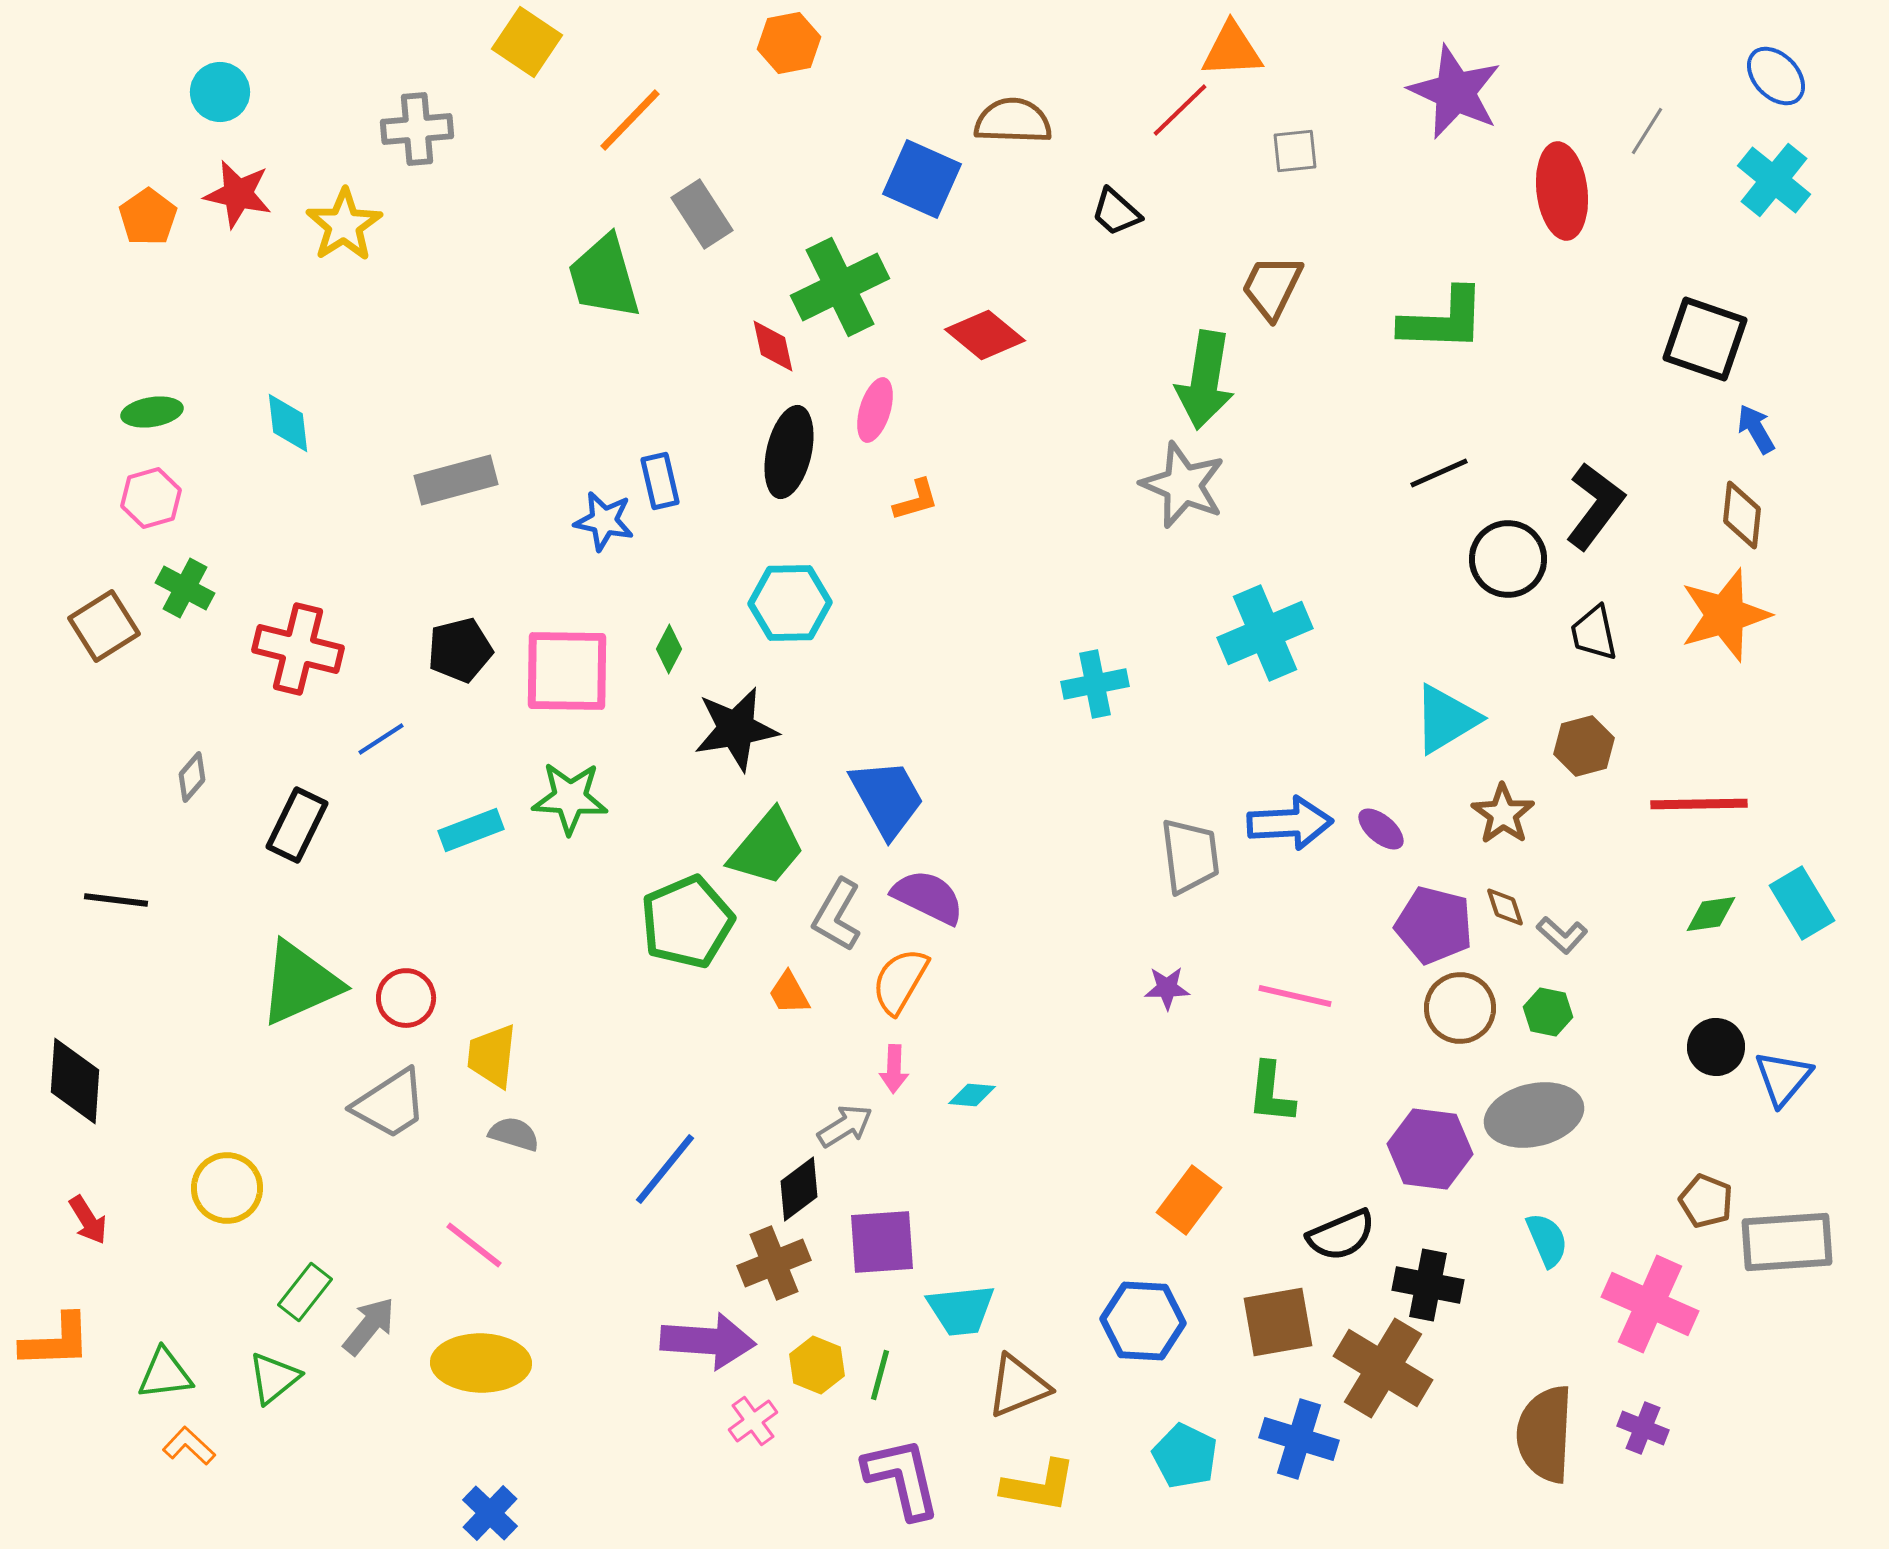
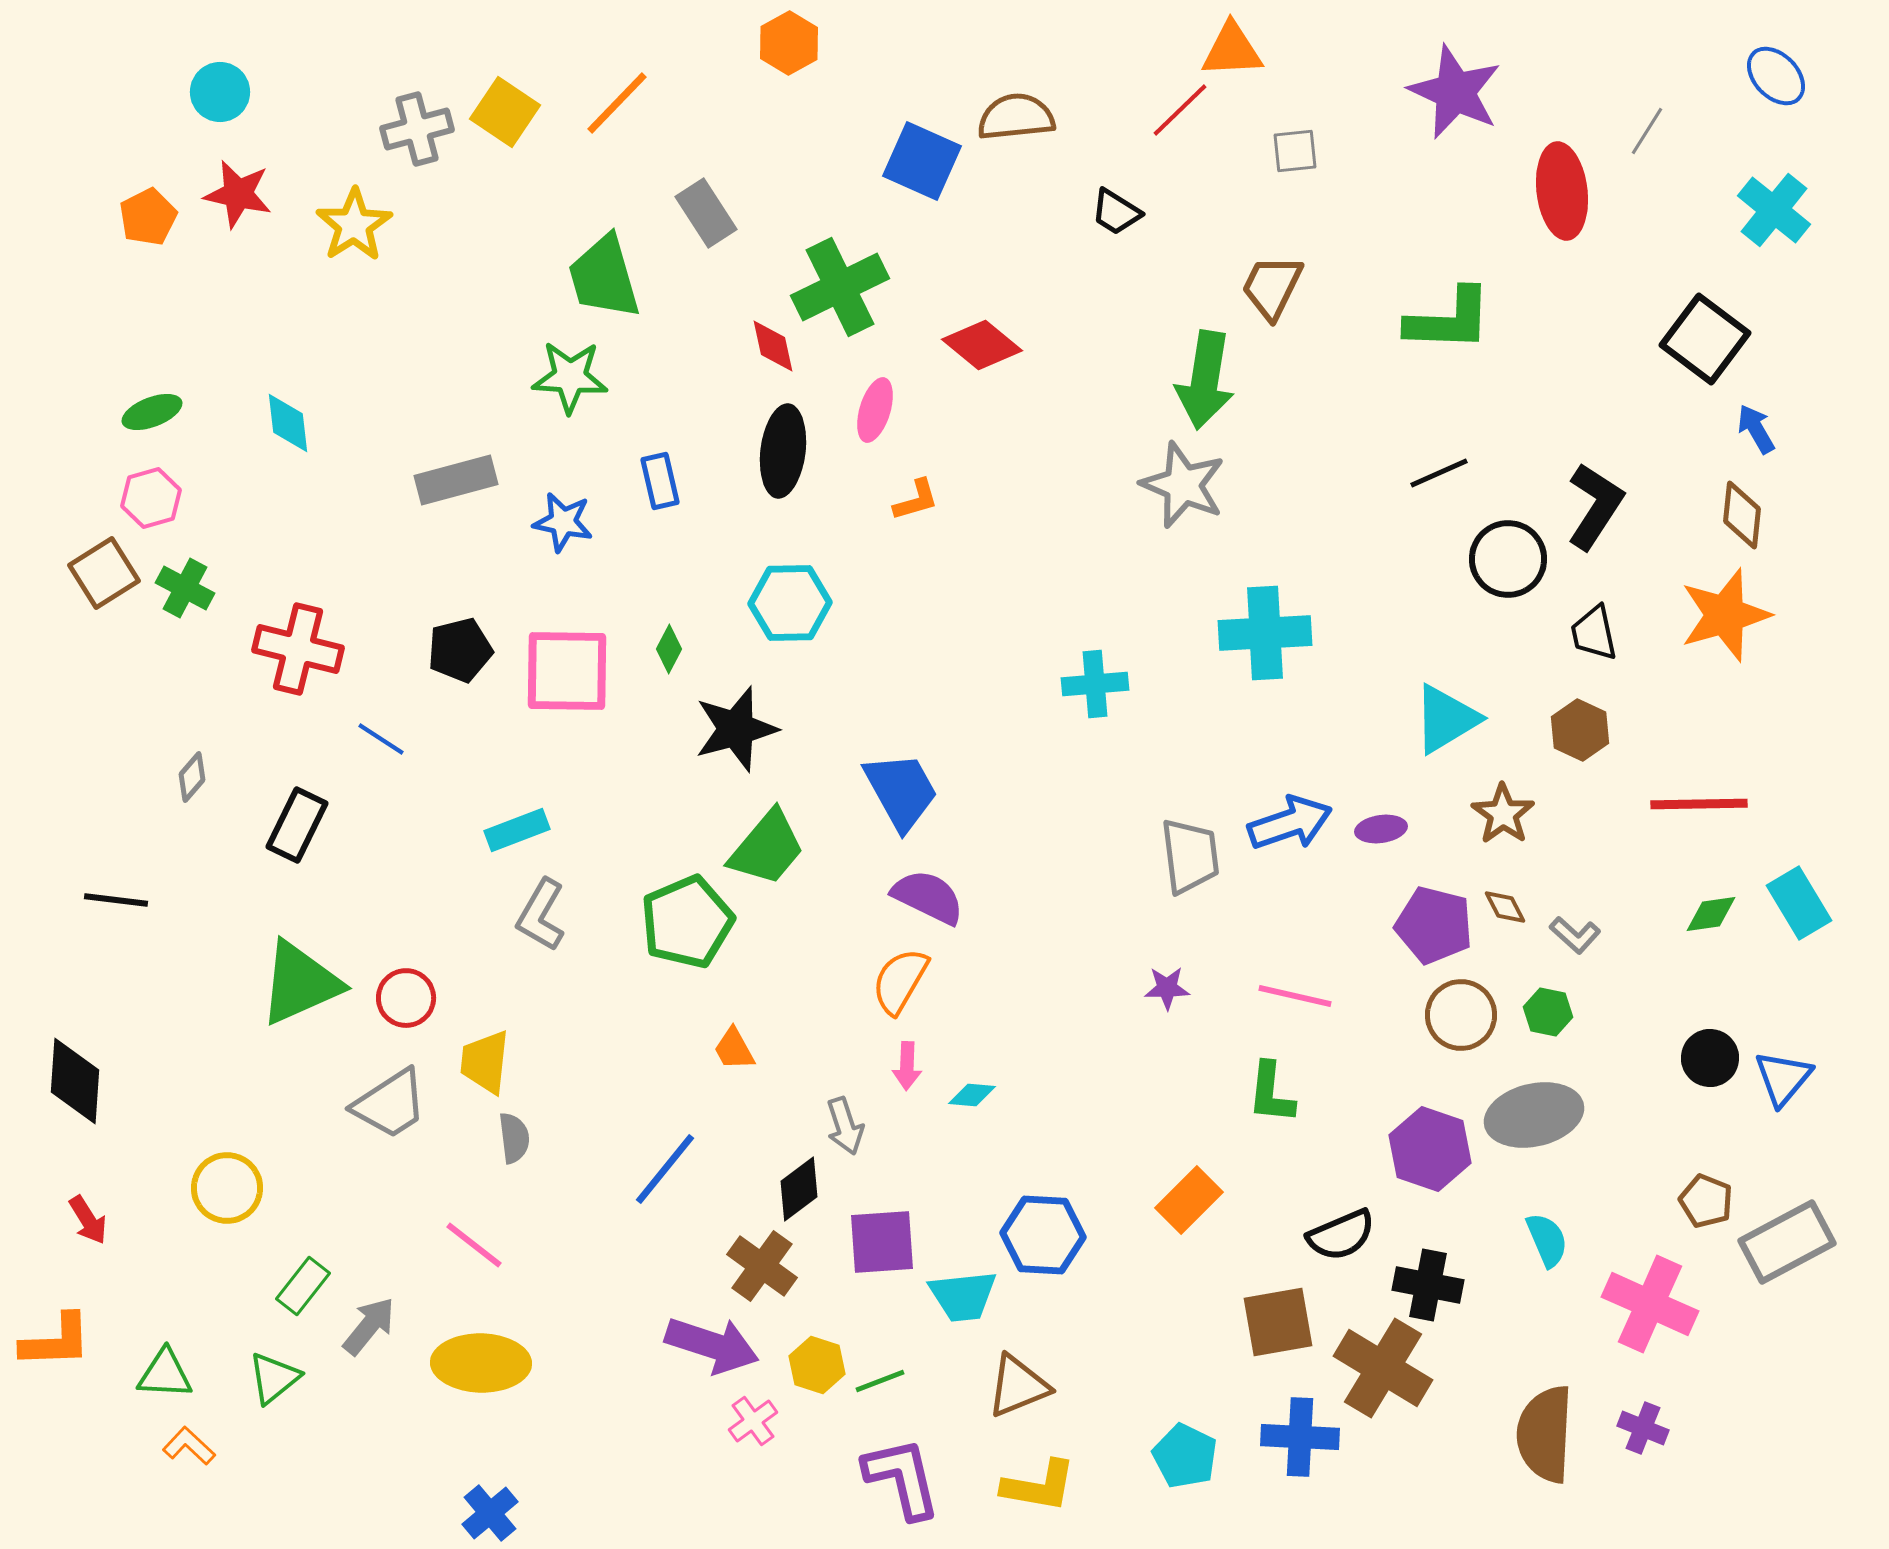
yellow square at (527, 42): moved 22 px left, 70 px down
orange hexagon at (789, 43): rotated 18 degrees counterclockwise
orange line at (630, 120): moved 13 px left, 17 px up
brown semicircle at (1013, 121): moved 3 px right, 4 px up; rotated 8 degrees counterclockwise
gray cross at (417, 129): rotated 10 degrees counterclockwise
blue square at (922, 179): moved 18 px up
cyan cross at (1774, 180): moved 30 px down
black trapezoid at (1116, 212): rotated 10 degrees counterclockwise
gray rectangle at (702, 214): moved 4 px right, 1 px up
orange pentagon at (148, 217): rotated 8 degrees clockwise
yellow star at (344, 225): moved 10 px right
green L-shape at (1443, 320): moved 6 px right
red diamond at (985, 335): moved 3 px left, 10 px down
black square at (1705, 339): rotated 18 degrees clockwise
green ellipse at (152, 412): rotated 12 degrees counterclockwise
black ellipse at (789, 452): moved 6 px left, 1 px up; rotated 6 degrees counterclockwise
black L-shape at (1595, 506): rotated 4 degrees counterclockwise
blue star at (604, 521): moved 41 px left, 1 px down
brown square at (104, 626): moved 53 px up
cyan cross at (1265, 633): rotated 20 degrees clockwise
cyan cross at (1095, 684): rotated 6 degrees clockwise
black star at (736, 729): rotated 6 degrees counterclockwise
blue line at (381, 739): rotated 66 degrees clockwise
brown hexagon at (1584, 746): moved 4 px left, 16 px up; rotated 20 degrees counterclockwise
green star at (570, 798): moved 421 px up
blue trapezoid at (887, 798): moved 14 px right, 7 px up
blue arrow at (1290, 823): rotated 16 degrees counterclockwise
purple ellipse at (1381, 829): rotated 48 degrees counterclockwise
cyan rectangle at (471, 830): moved 46 px right
cyan rectangle at (1802, 903): moved 3 px left
brown diamond at (1505, 907): rotated 9 degrees counterclockwise
gray L-shape at (837, 915): moved 296 px left
gray L-shape at (1562, 935): moved 13 px right
orange trapezoid at (789, 993): moved 55 px left, 56 px down
brown circle at (1460, 1008): moved 1 px right, 7 px down
black circle at (1716, 1047): moved 6 px left, 11 px down
yellow trapezoid at (492, 1056): moved 7 px left, 6 px down
pink arrow at (894, 1069): moved 13 px right, 3 px up
gray arrow at (845, 1126): rotated 104 degrees clockwise
gray semicircle at (514, 1134): moved 4 px down; rotated 66 degrees clockwise
purple hexagon at (1430, 1149): rotated 12 degrees clockwise
orange rectangle at (1189, 1200): rotated 8 degrees clockwise
gray rectangle at (1787, 1242): rotated 24 degrees counterclockwise
brown cross at (774, 1263): moved 12 px left, 3 px down; rotated 32 degrees counterclockwise
green rectangle at (305, 1292): moved 2 px left, 6 px up
cyan trapezoid at (961, 1310): moved 2 px right, 14 px up
blue hexagon at (1143, 1321): moved 100 px left, 86 px up
purple arrow at (708, 1341): moved 4 px right, 4 px down; rotated 14 degrees clockwise
yellow hexagon at (817, 1365): rotated 4 degrees counterclockwise
green triangle at (165, 1374): rotated 10 degrees clockwise
green line at (880, 1375): moved 6 px down; rotated 54 degrees clockwise
blue cross at (1299, 1439): moved 1 px right, 2 px up; rotated 14 degrees counterclockwise
blue cross at (490, 1513): rotated 6 degrees clockwise
